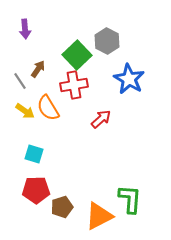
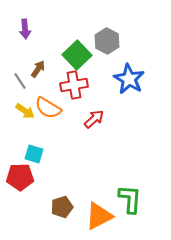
orange semicircle: rotated 28 degrees counterclockwise
red arrow: moved 7 px left
red pentagon: moved 16 px left, 13 px up
